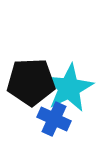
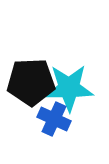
cyan star: rotated 27 degrees clockwise
